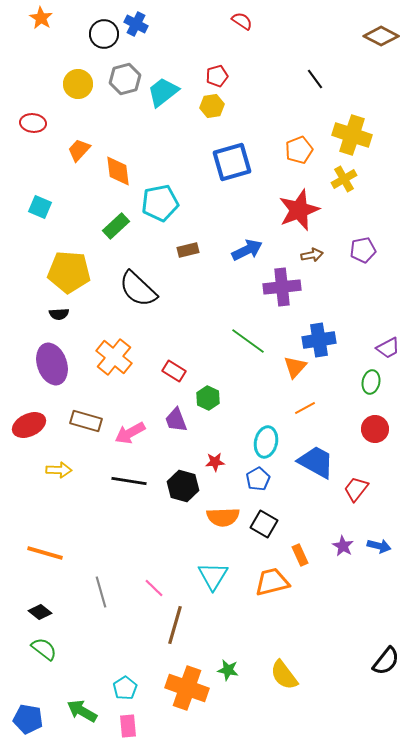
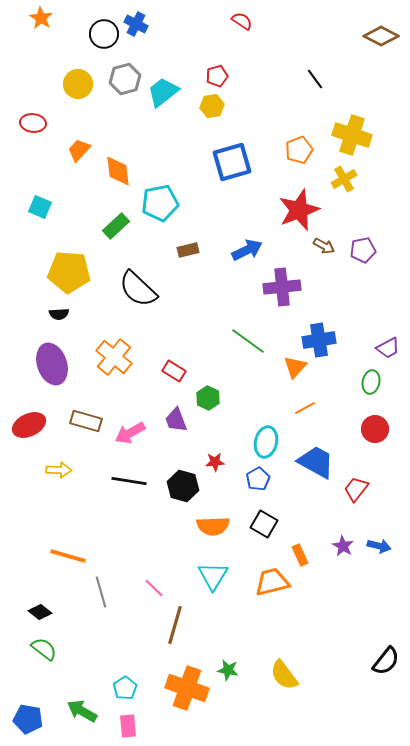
brown arrow at (312, 255): moved 12 px right, 9 px up; rotated 40 degrees clockwise
orange semicircle at (223, 517): moved 10 px left, 9 px down
orange line at (45, 553): moved 23 px right, 3 px down
